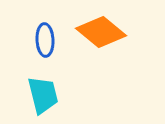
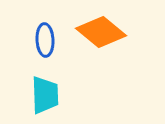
cyan trapezoid: moved 2 px right; rotated 12 degrees clockwise
